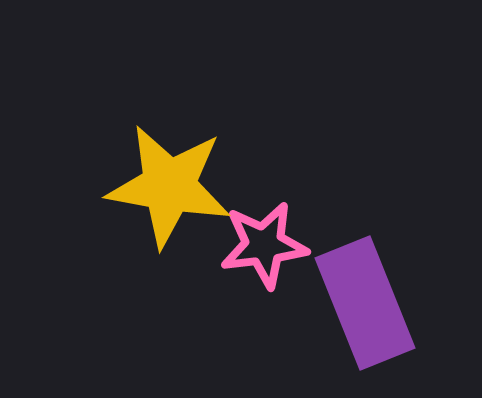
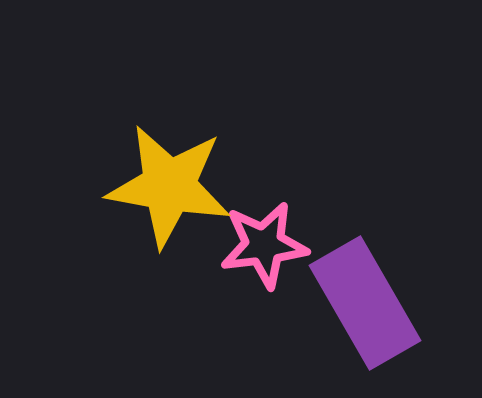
purple rectangle: rotated 8 degrees counterclockwise
